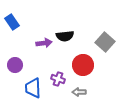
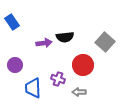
black semicircle: moved 1 px down
